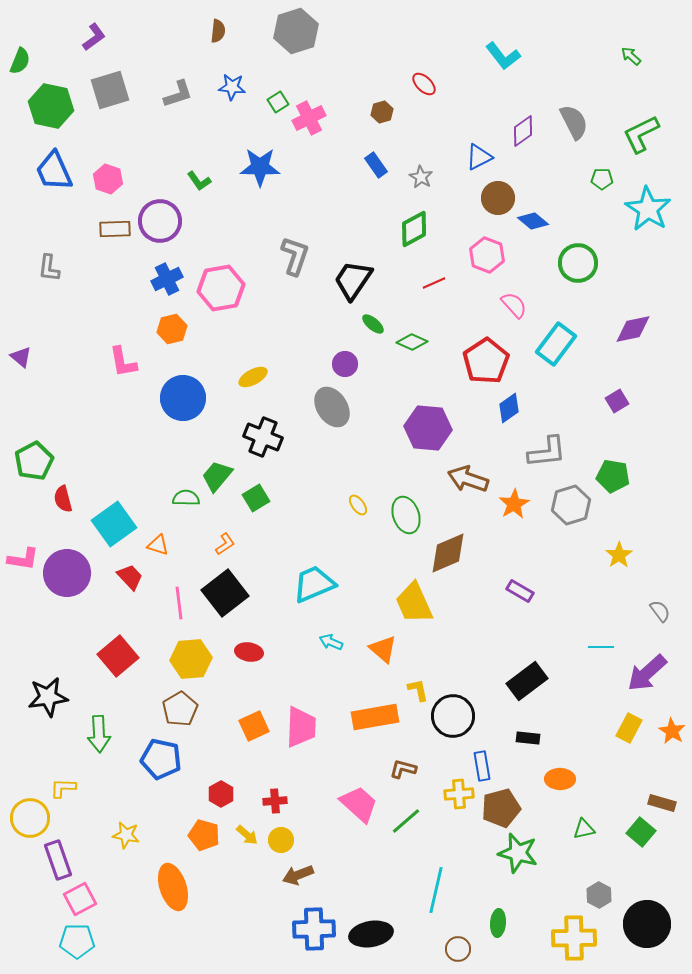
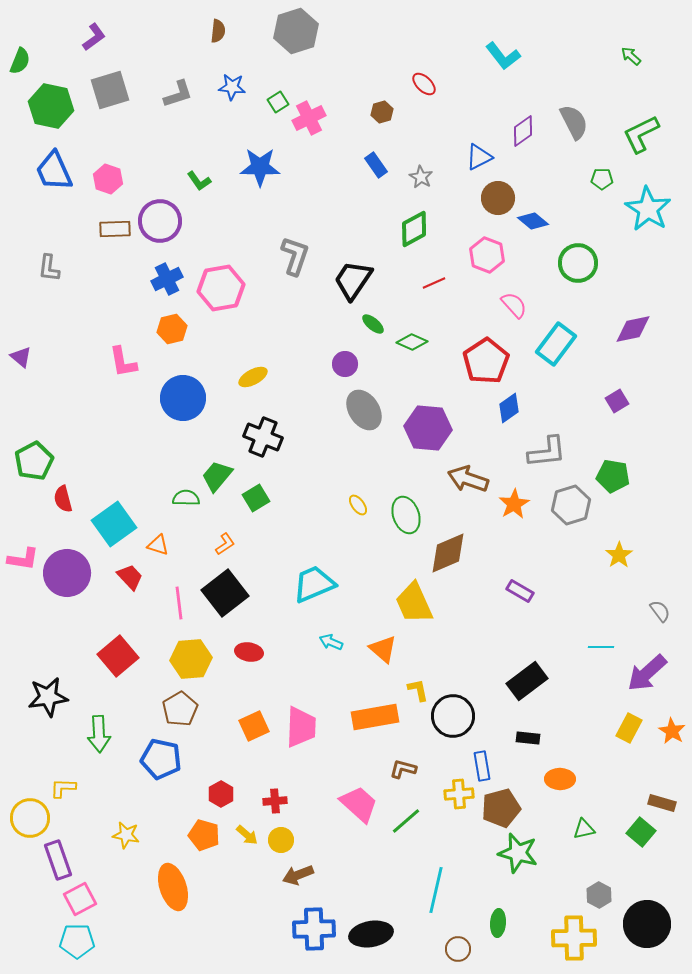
gray ellipse at (332, 407): moved 32 px right, 3 px down
